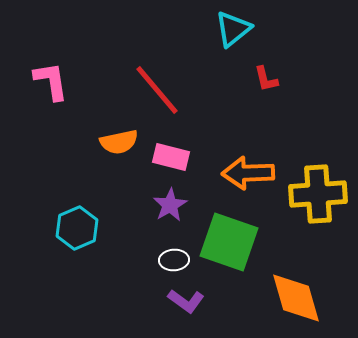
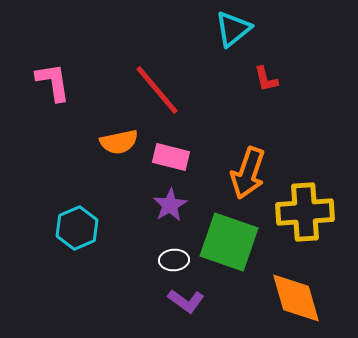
pink L-shape: moved 2 px right, 1 px down
orange arrow: rotated 69 degrees counterclockwise
yellow cross: moved 13 px left, 18 px down
